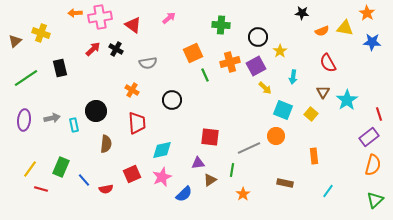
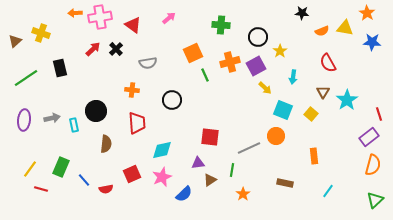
black cross at (116, 49): rotated 16 degrees clockwise
orange cross at (132, 90): rotated 24 degrees counterclockwise
